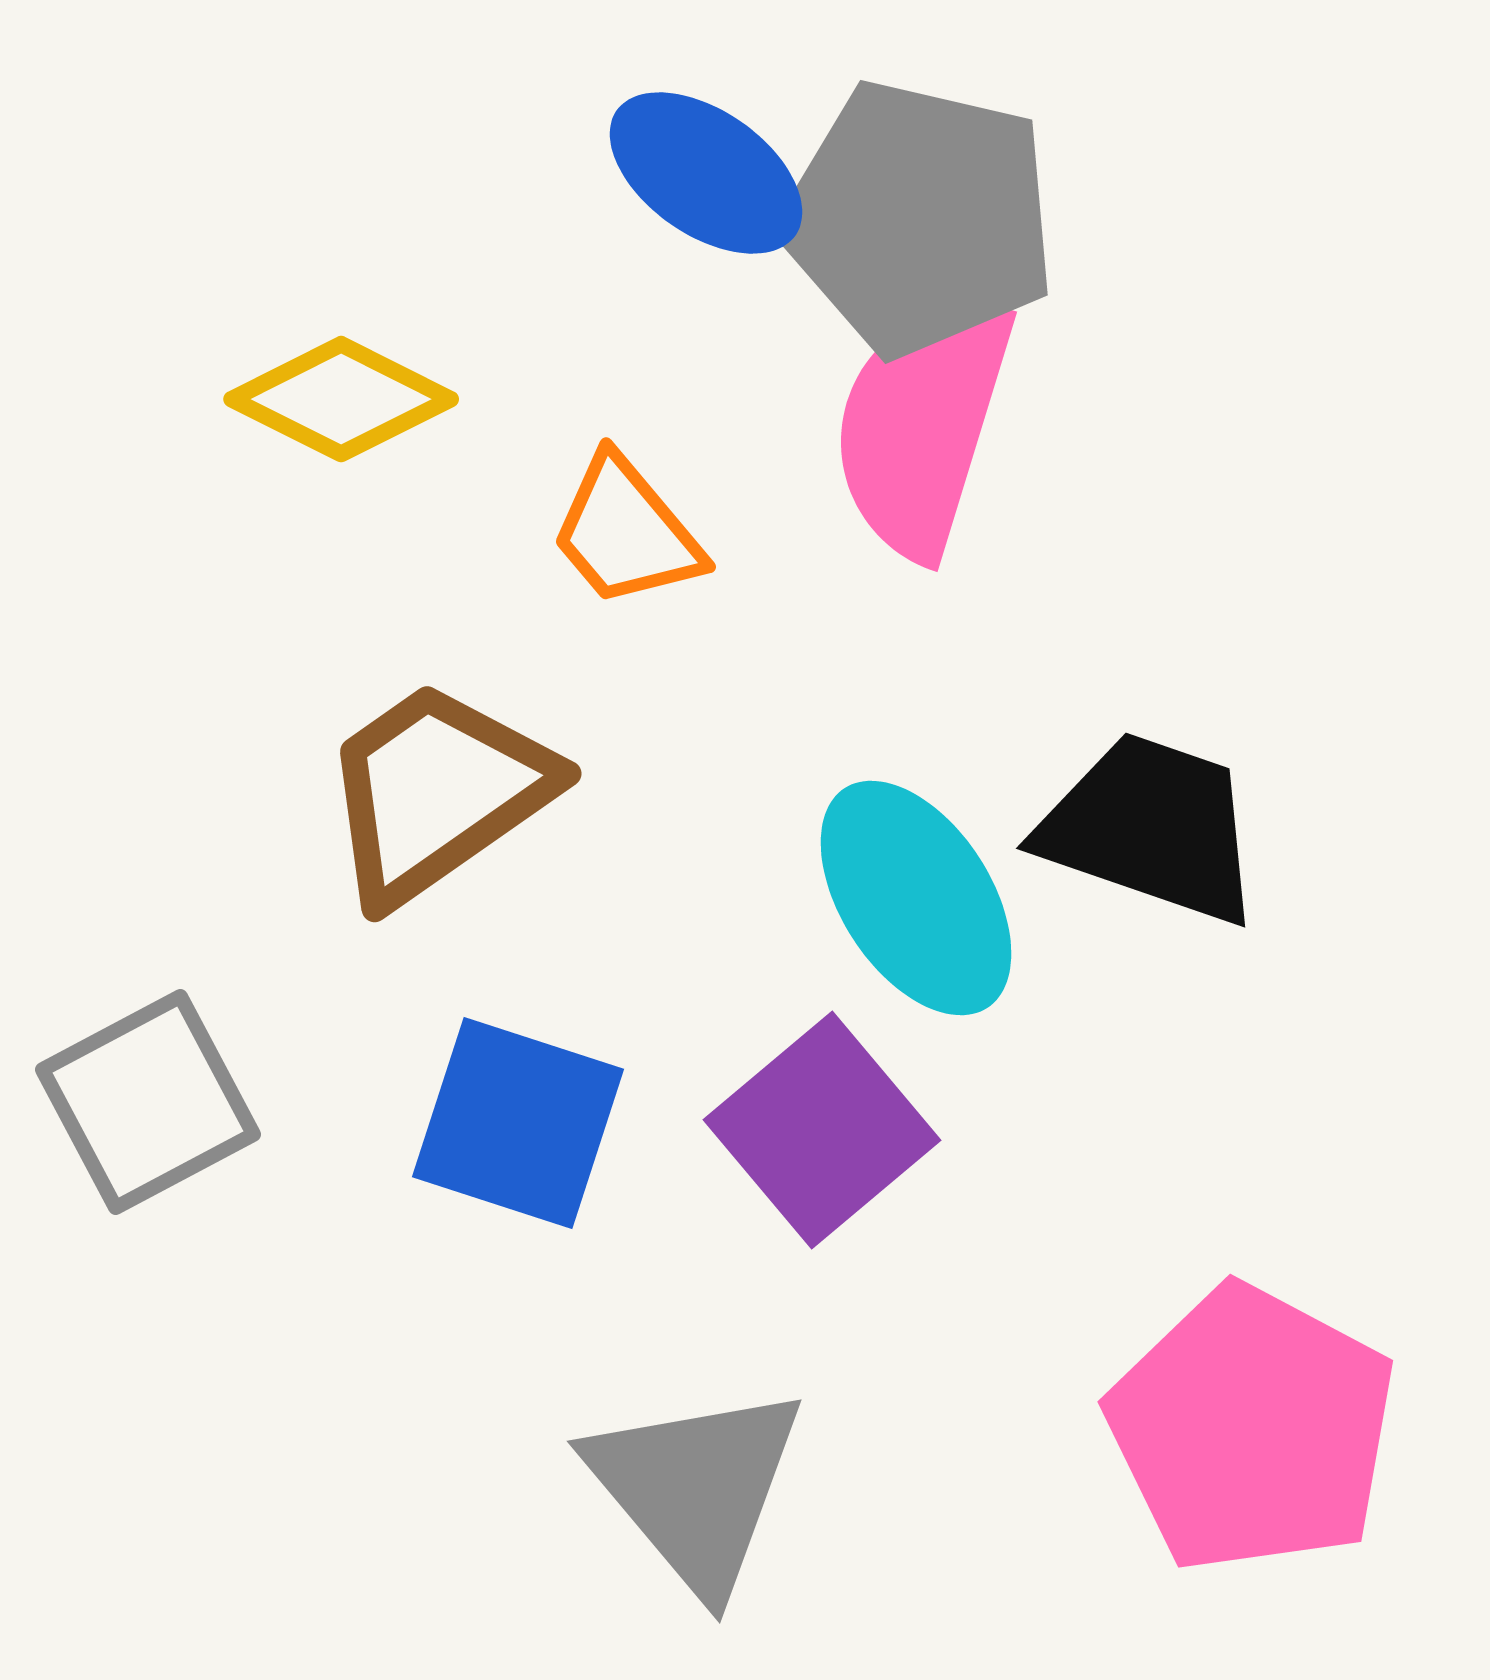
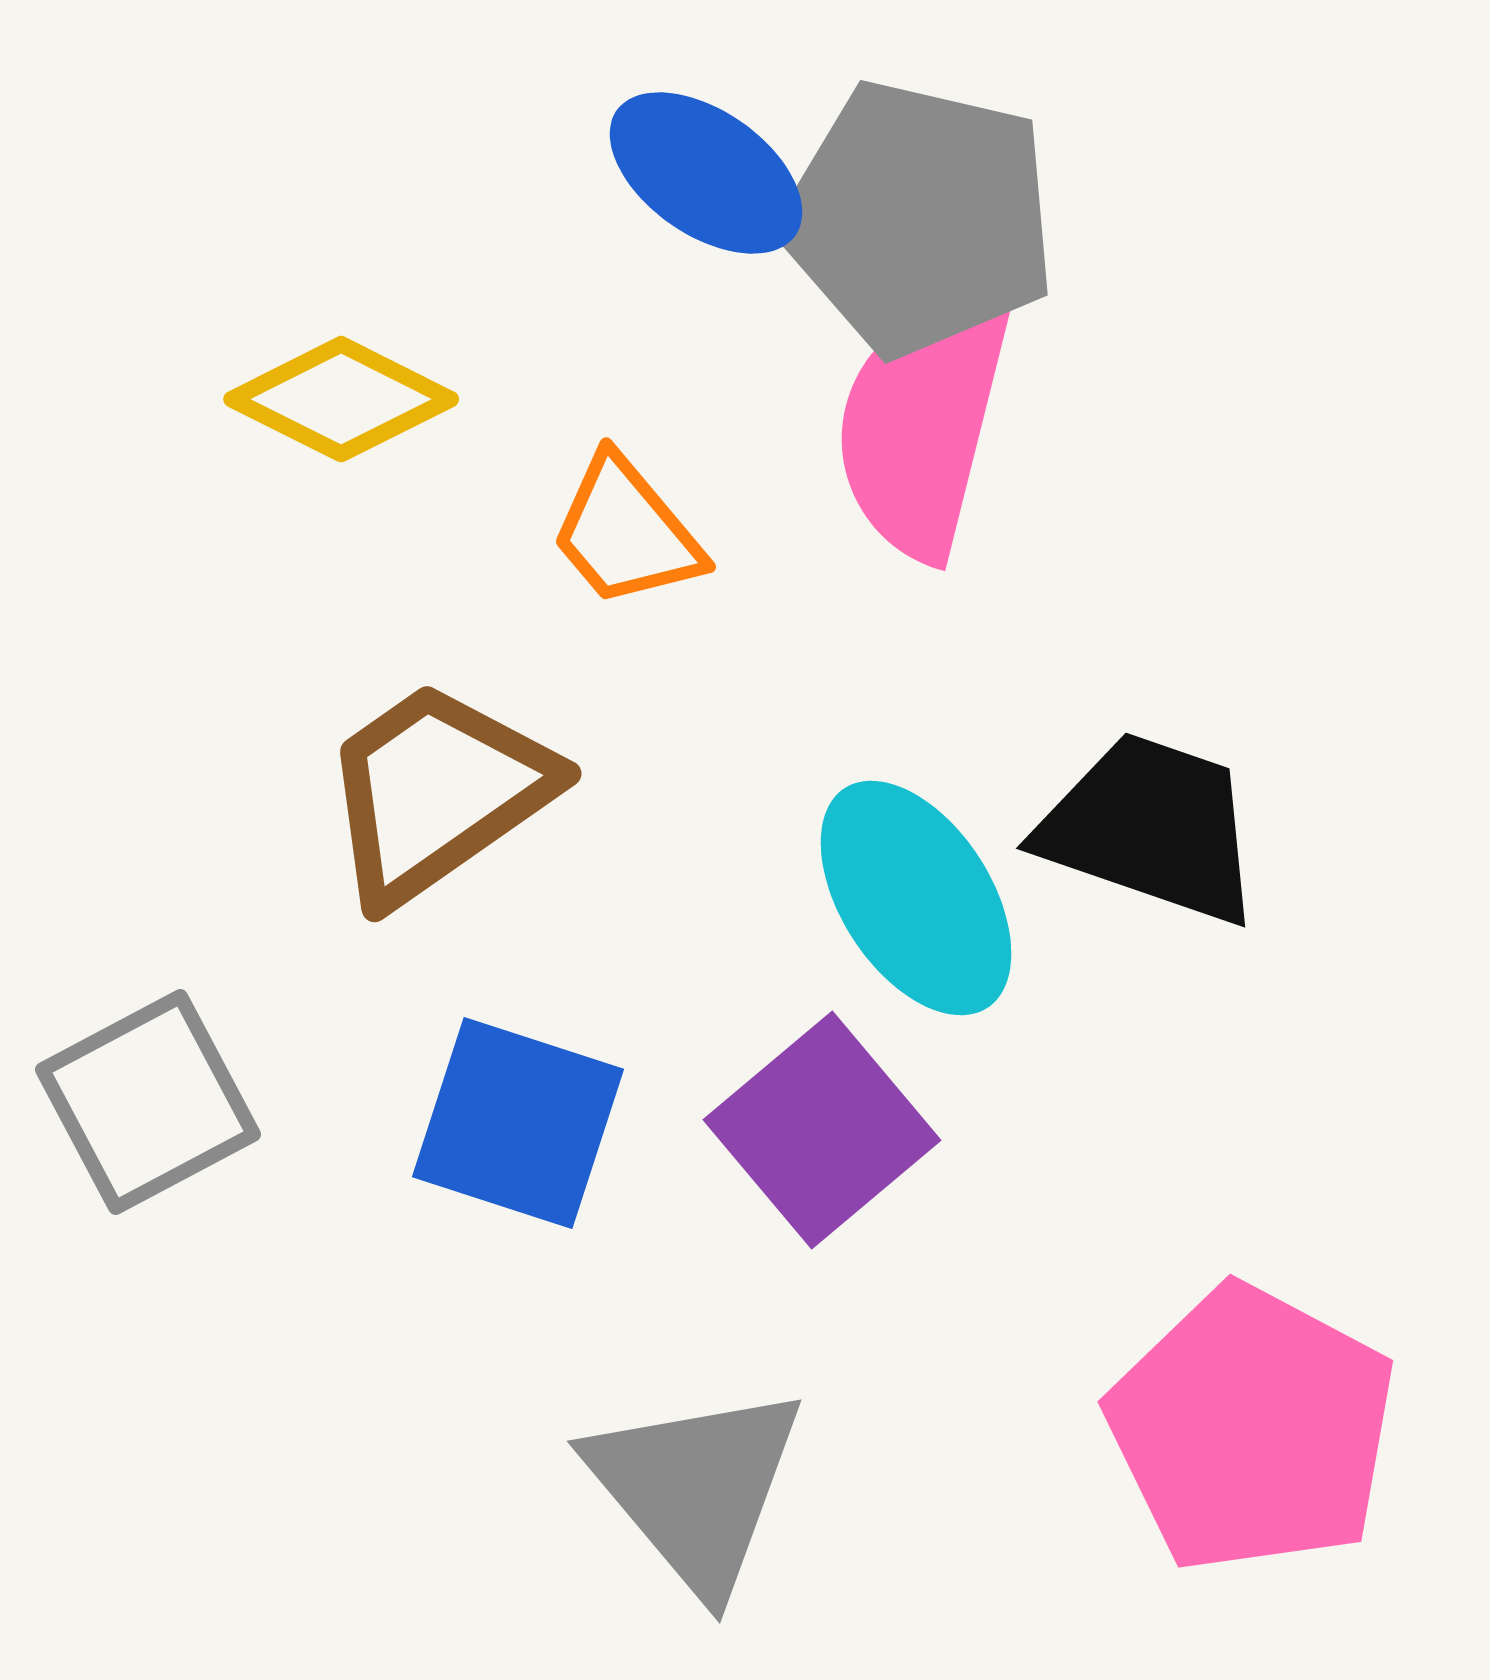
pink semicircle: rotated 3 degrees counterclockwise
